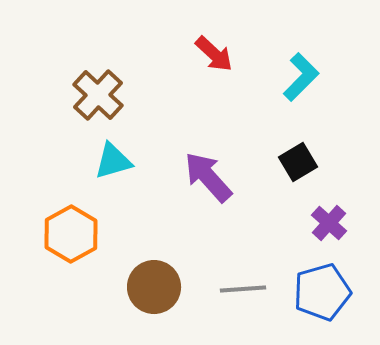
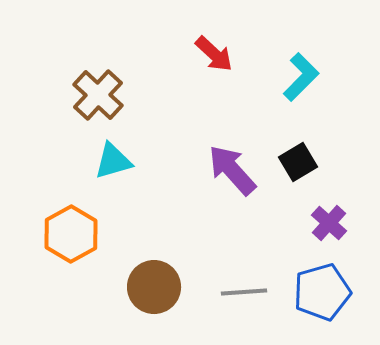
purple arrow: moved 24 px right, 7 px up
gray line: moved 1 px right, 3 px down
